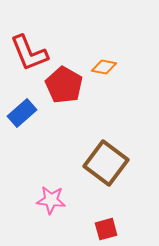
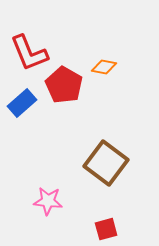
blue rectangle: moved 10 px up
pink star: moved 3 px left, 1 px down
